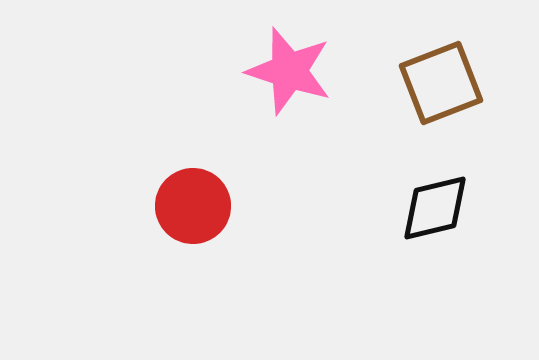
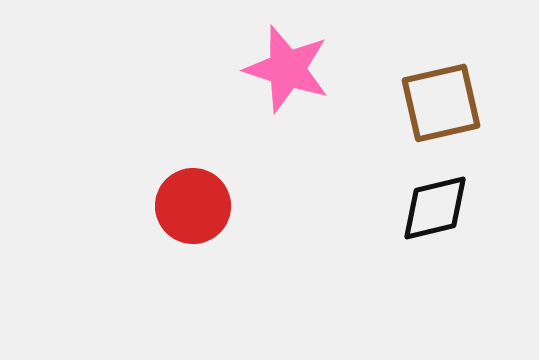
pink star: moved 2 px left, 2 px up
brown square: moved 20 px down; rotated 8 degrees clockwise
